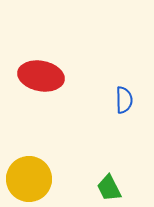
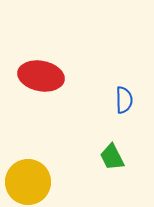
yellow circle: moved 1 px left, 3 px down
green trapezoid: moved 3 px right, 31 px up
